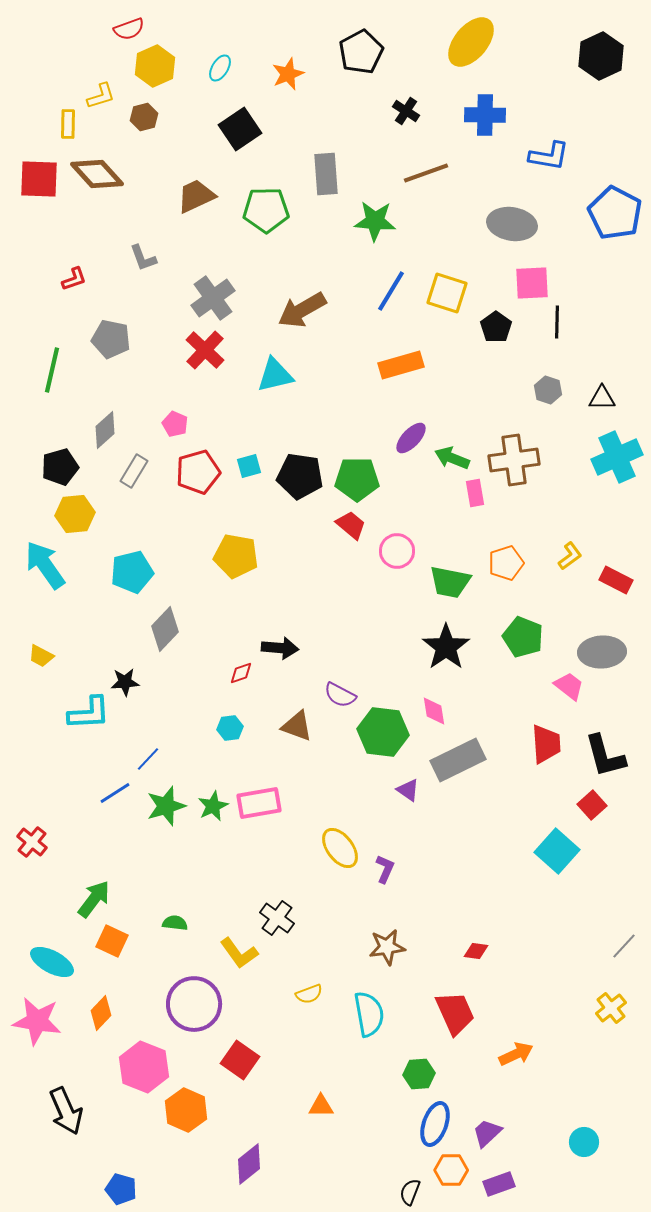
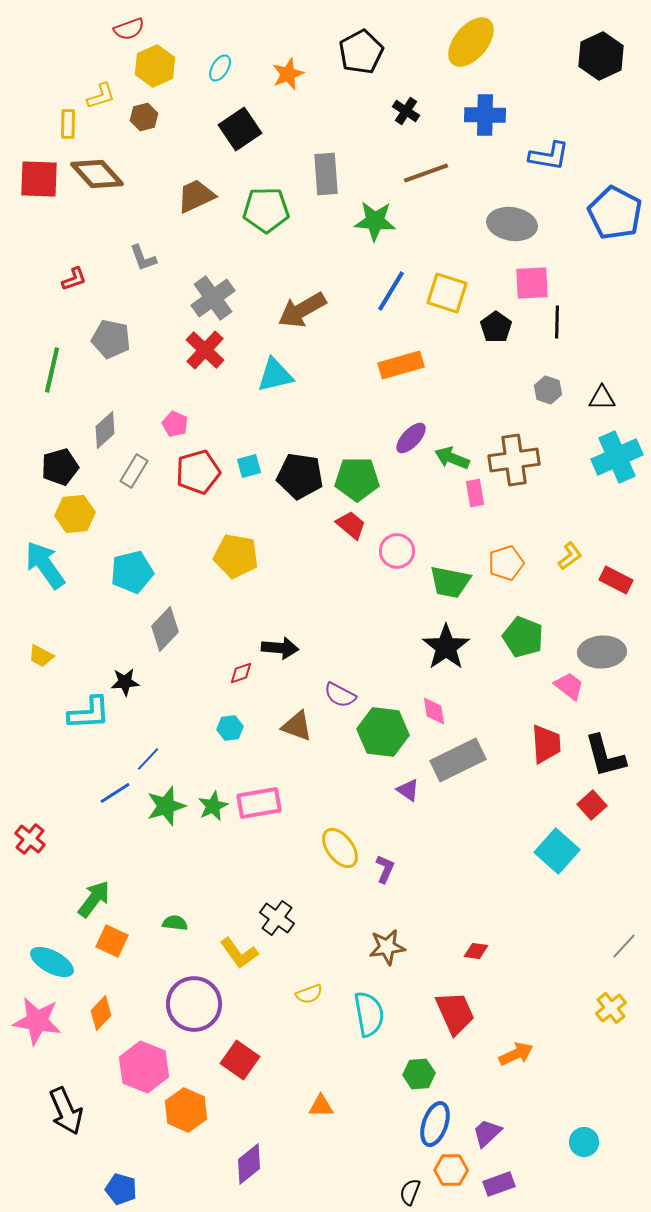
red cross at (32, 842): moved 2 px left, 3 px up
